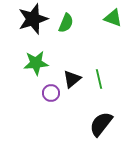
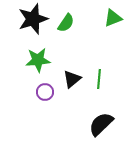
green triangle: rotated 42 degrees counterclockwise
green semicircle: rotated 12 degrees clockwise
green star: moved 2 px right, 3 px up
green line: rotated 18 degrees clockwise
purple circle: moved 6 px left, 1 px up
black semicircle: rotated 8 degrees clockwise
